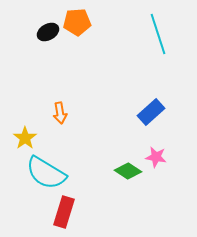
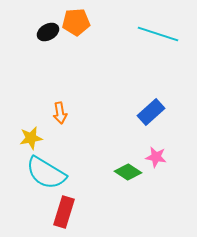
orange pentagon: moved 1 px left
cyan line: rotated 54 degrees counterclockwise
yellow star: moved 6 px right; rotated 25 degrees clockwise
green diamond: moved 1 px down
